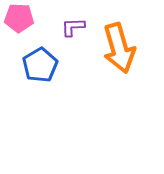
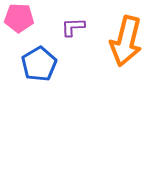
orange arrow: moved 7 px right, 7 px up; rotated 30 degrees clockwise
blue pentagon: moved 1 px left, 1 px up
